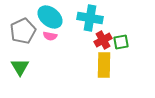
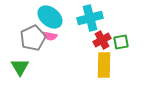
cyan cross: rotated 25 degrees counterclockwise
gray pentagon: moved 10 px right, 7 px down
red cross: moved 1 px left
